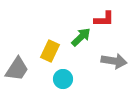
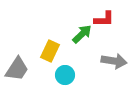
green arrow: moved 1 px right, 3 px up
cyan circle: moved 2 px right, 4 px up
